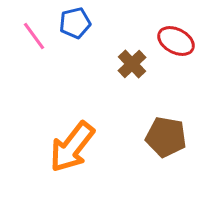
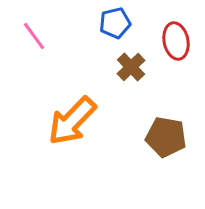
blue pentagon: moved 40 px right
red ellipse: rotated 51 degrees clockwise
brown cross: moved 1 px left, 3 px down
orange arrow: moved 26 px up; rotated 6 degrees clockwise
